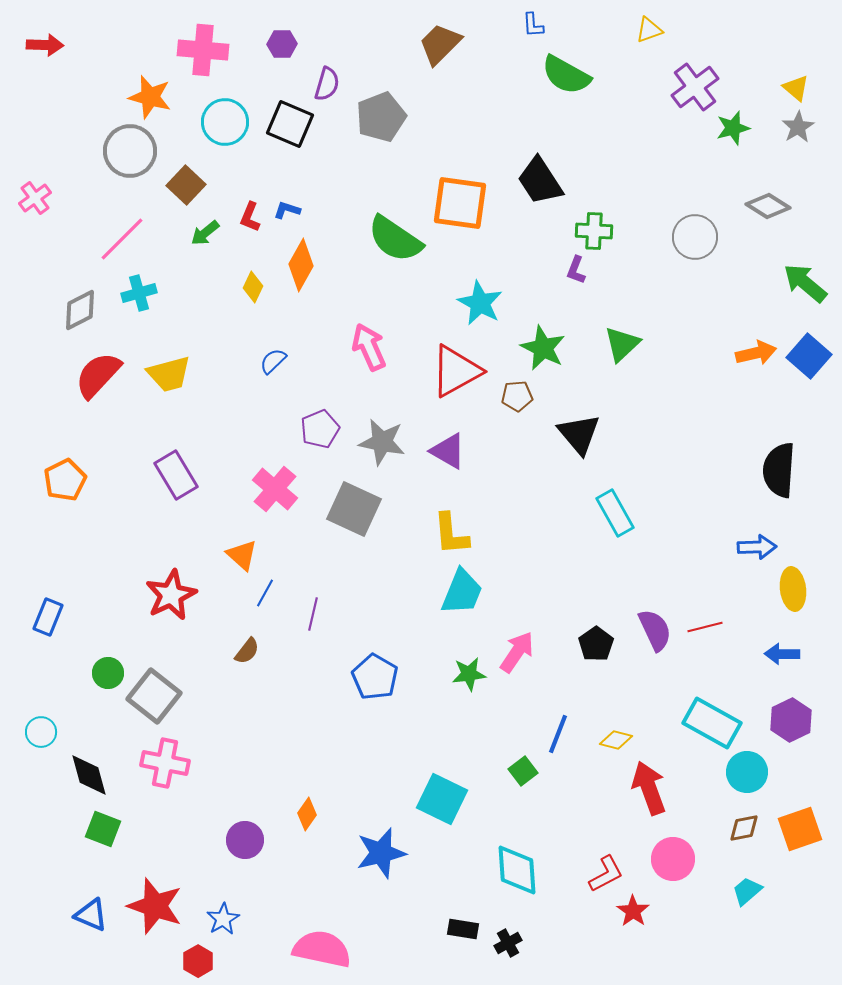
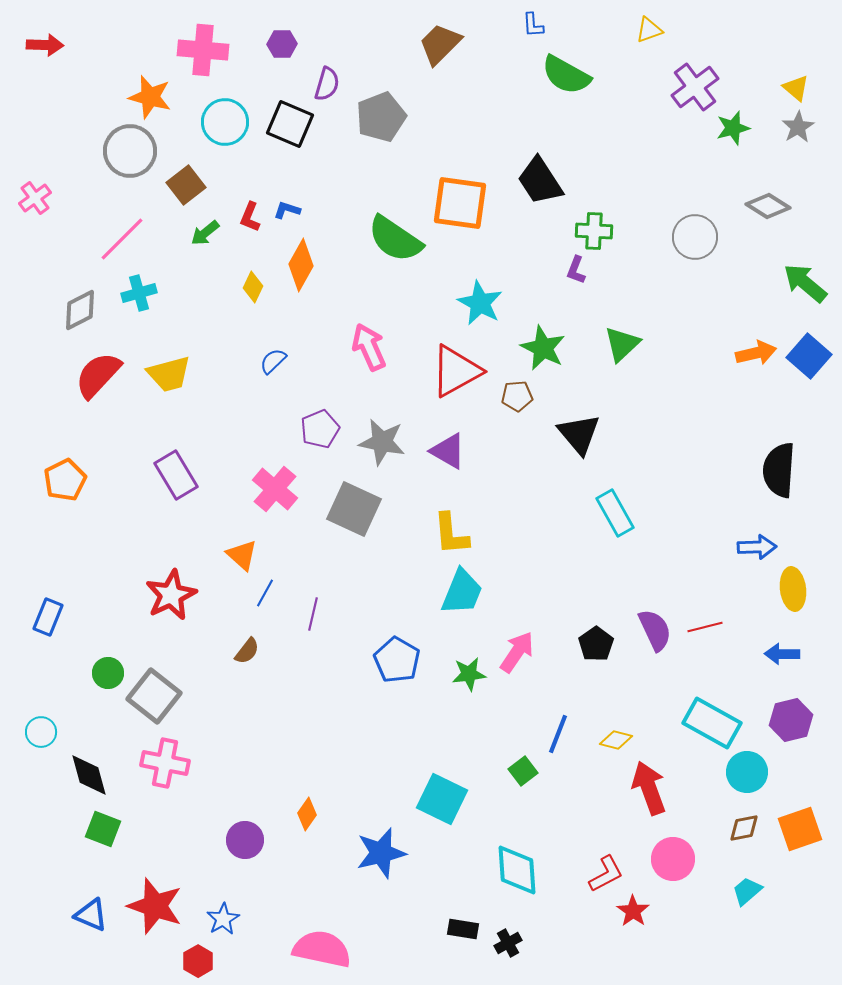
brown square at (186, 185): rotated 9 degrees clockwise
blue pentagon at (375, 677): moved 22 px right, 17 px up
purple hexagon at (791, 720): rotated 12 degrees clockwise
